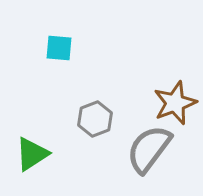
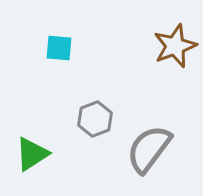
brown star: moved 57 px up
